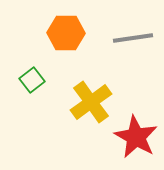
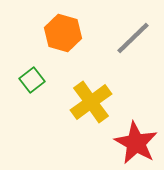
orange hexagon: moved 3 px left; rotated 15 degrees clockwise
gray line: rotated 36 degrees counterclockwise
red star: moved 6 px down
